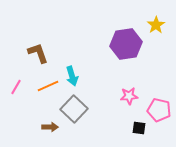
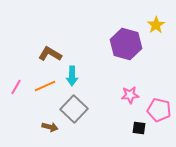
purple hexagon: rotated 24 degrees clockwise
brown L-shape: moved 12 px right, 1 px down; rotated 40 degrees counterclockwise
cyan arrow: rotated 18 degrees clockwise
orange line: moved 3 px left
pink star: moved 1 px right, 1 px up
brown arrow: rotated 14 degrees clockwise
